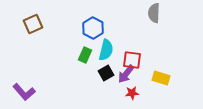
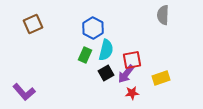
gray semicircle: moved 9 px right, 2 px down
red square: rotated 18 degrees counterclockwise
yellow rectangle: rotated 36 degrees counterclockwise
